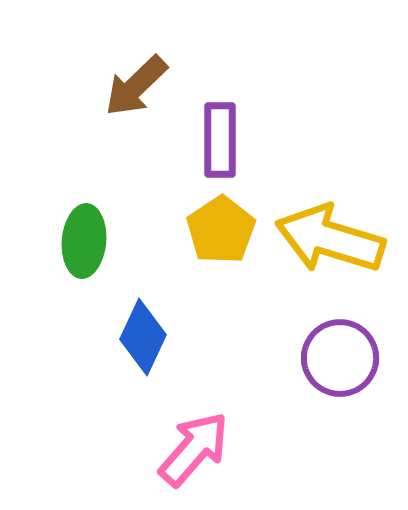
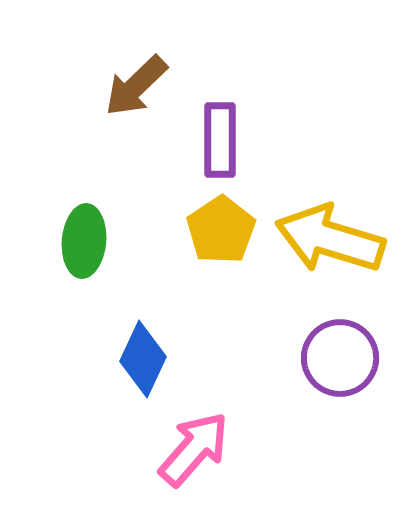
blue diamond: moved 22 px down
